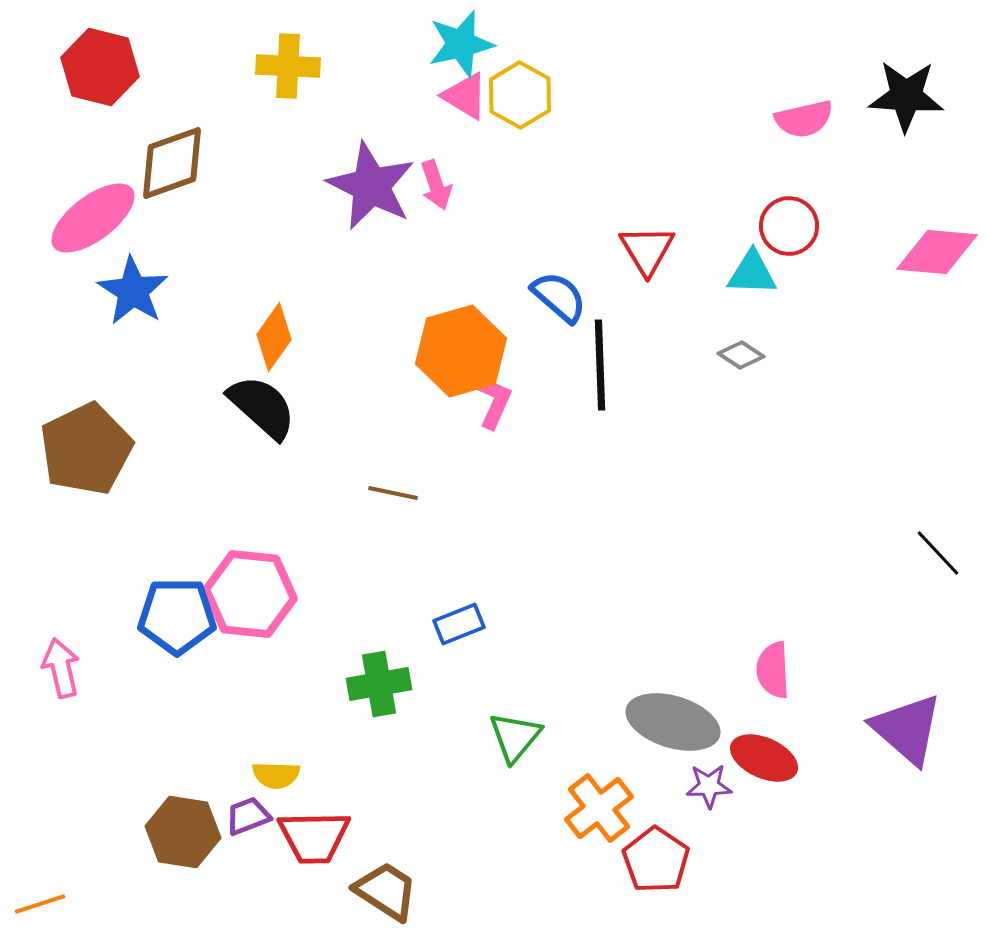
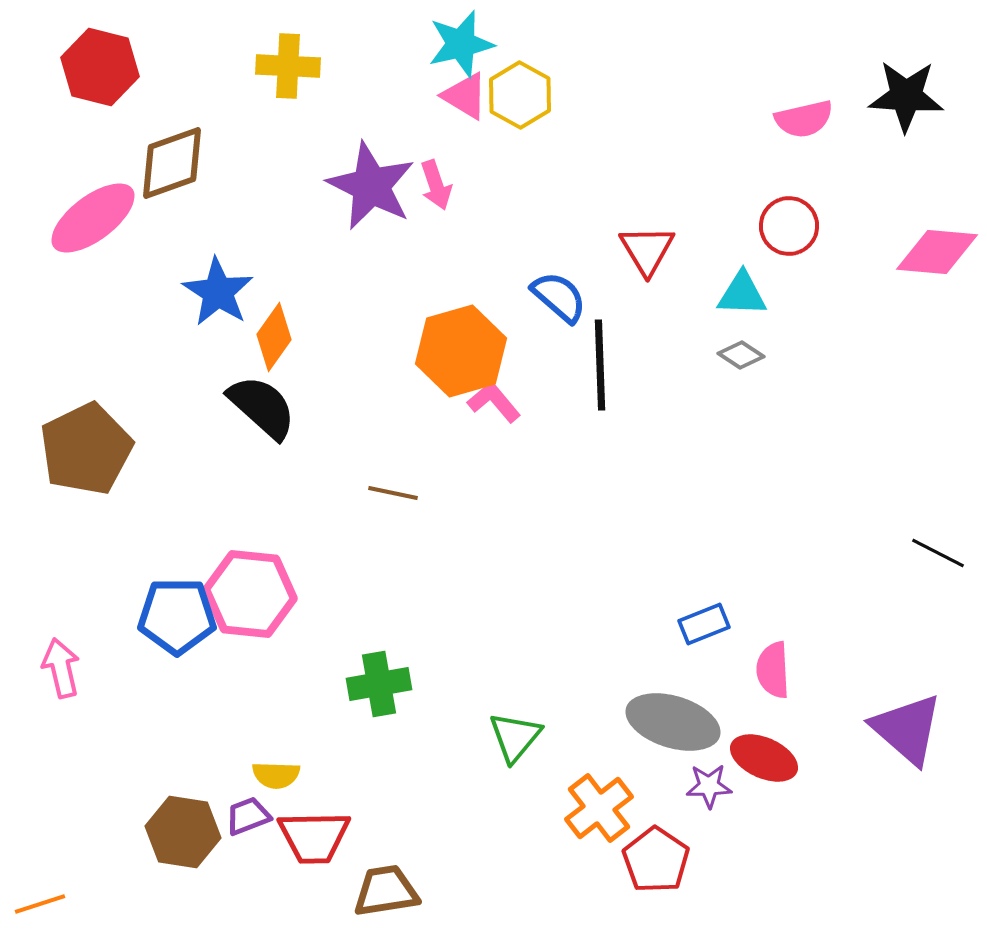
cyan triangle at (752, 273): moved 10 px left, 21 px down
blue star at (133, 291): moved 85 px right, 1 px down
pink L-shape at (494, 402): rotated 64 degrees counterclockwise
black line at (938, 553): rotated 20 degrees counterclockwise
blue rectangle at (459, 624): moved 245 px right
brown trapezoid at (386, 891): rotated 42 degrees counterclockwise
